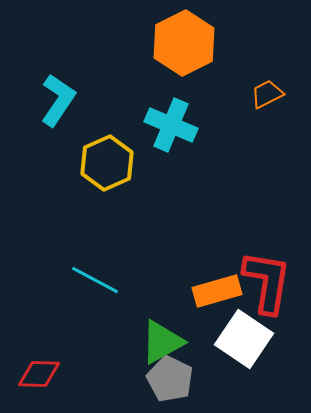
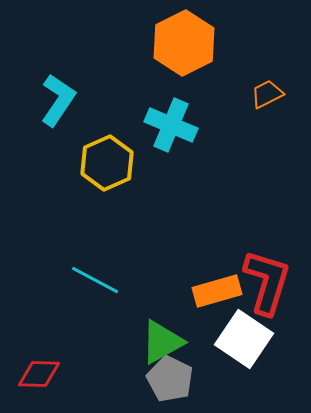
red L-shape: rotated 8 degrees clockwise
